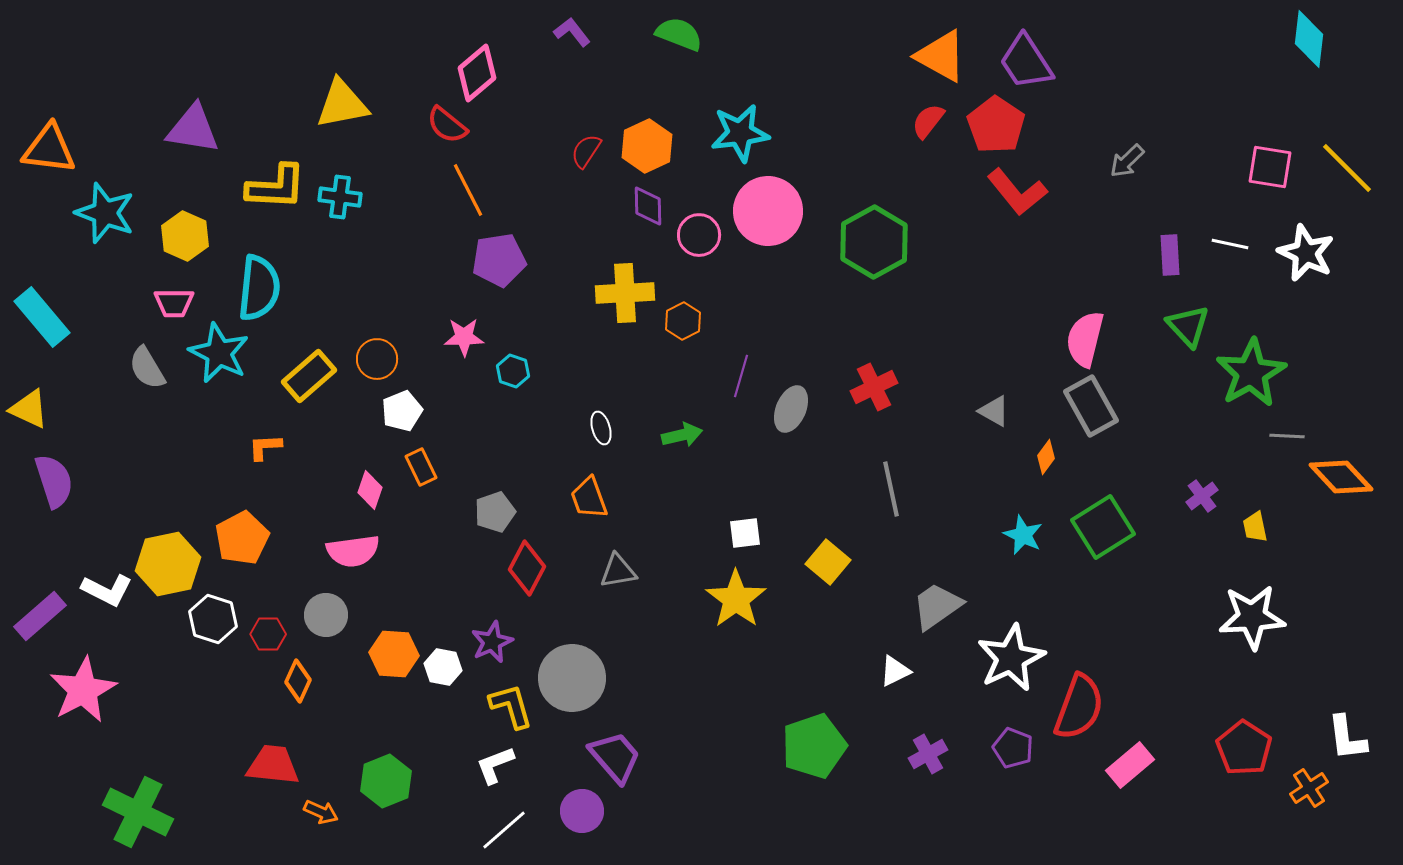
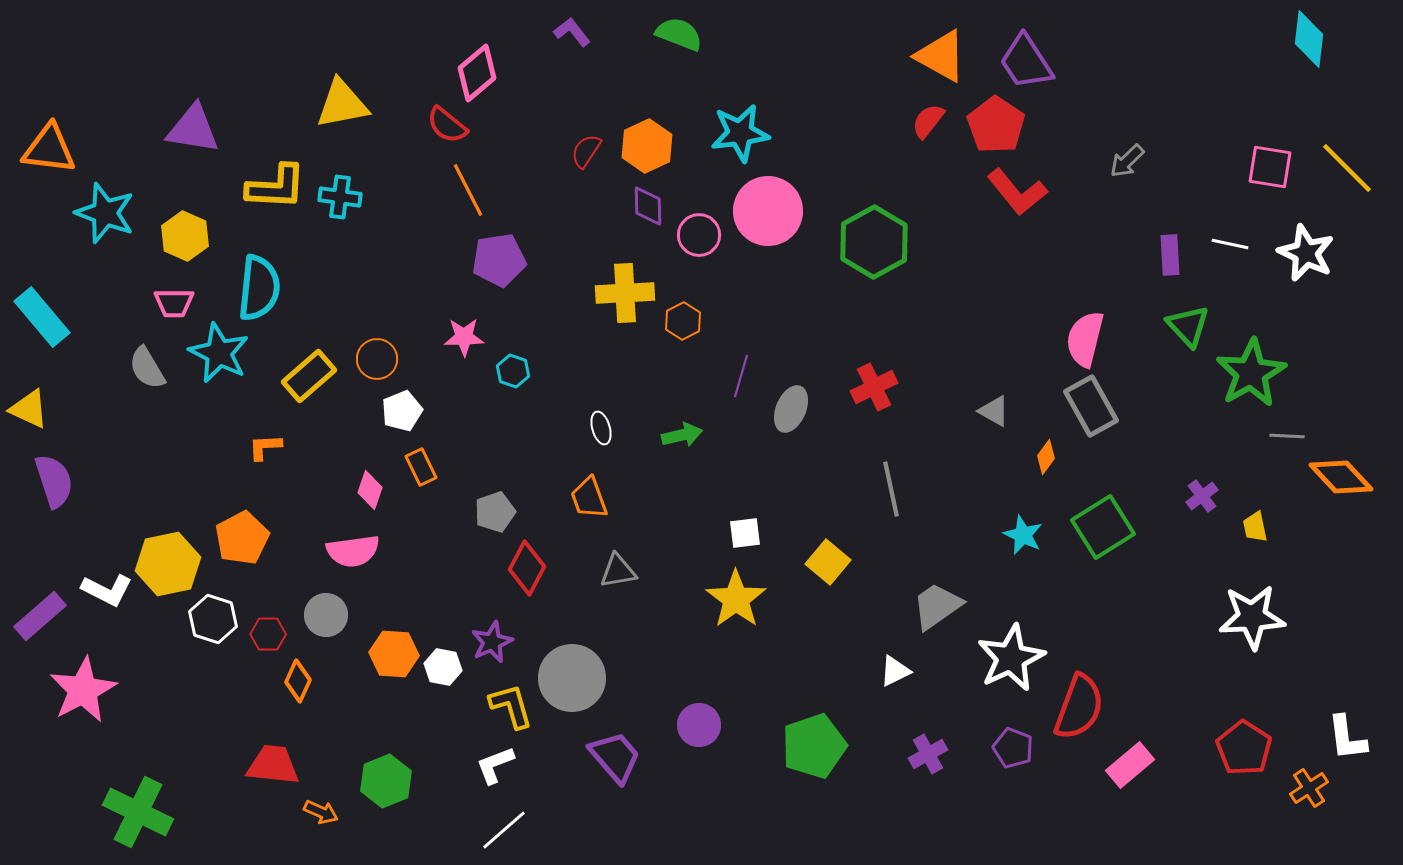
purple circle at (582, 811): moved 117 px right, 86 px up
